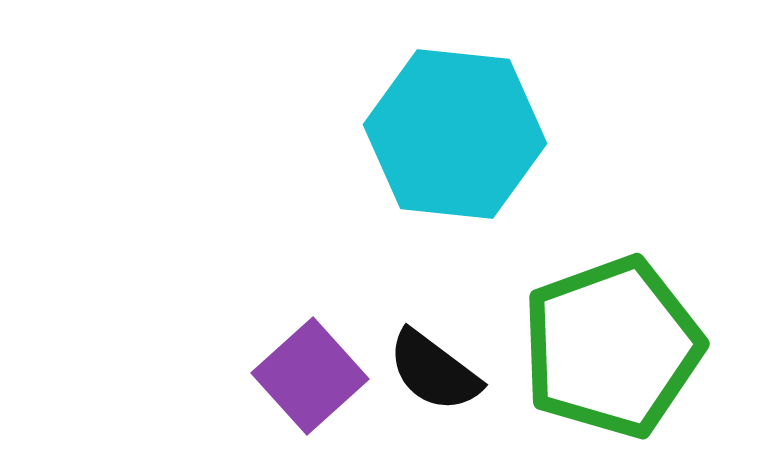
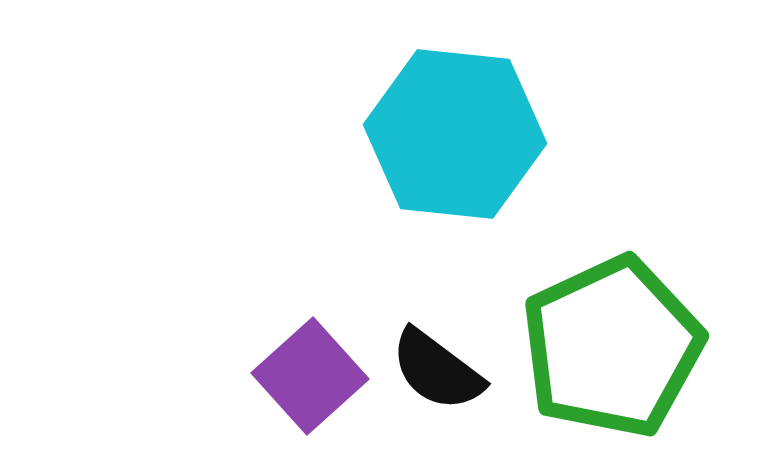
green pentagon: rotated 5 degrees counterclockwise
black semicircle: moved 3 px right, 1 px up
